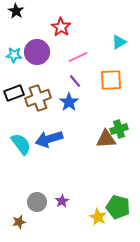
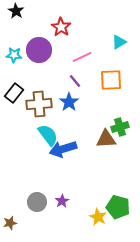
purple circle: moved 2 px right, 2 px up
pink line: moved 4 px right
black rectangle: rotated 30 degrees counterclockwise
brown cross: moved 1 px right, 6 px down; rotated 15 degrees clockwise
green cross: moved 1 px right, 2 px up
blue arrow: moved 14 px right, 10 px down
cyan semicircle: moved 27 px right, 9 px up
brown star: moved 9 px left, 1 px down
